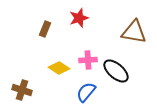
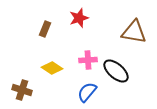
yellow diamond: moved 7 px left
blue semicircle: moved 1 px right
